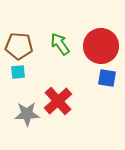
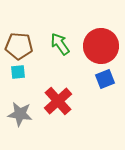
blue square: moved 2 px left, 1 px down; rotated 30 degrees counterclockwise
gray star: moved 7 px left; rotated 10 degrees clockwise
